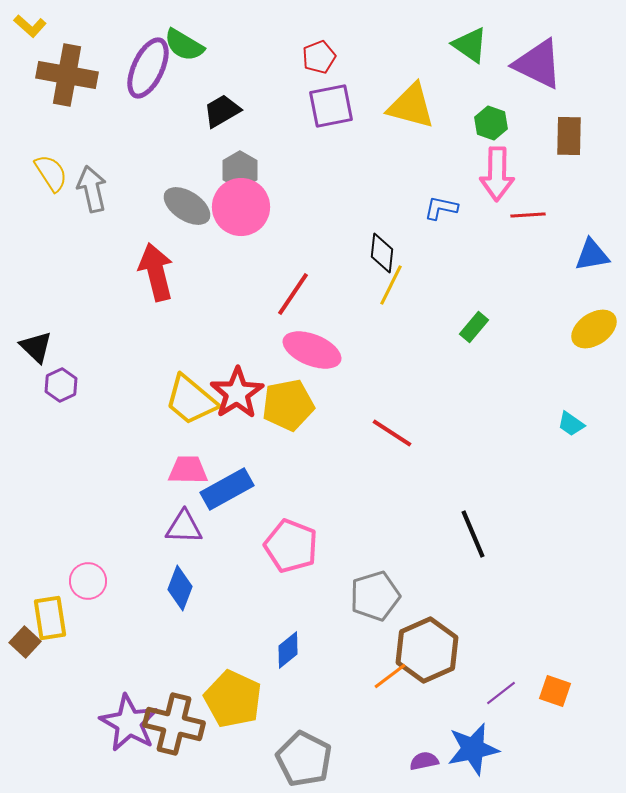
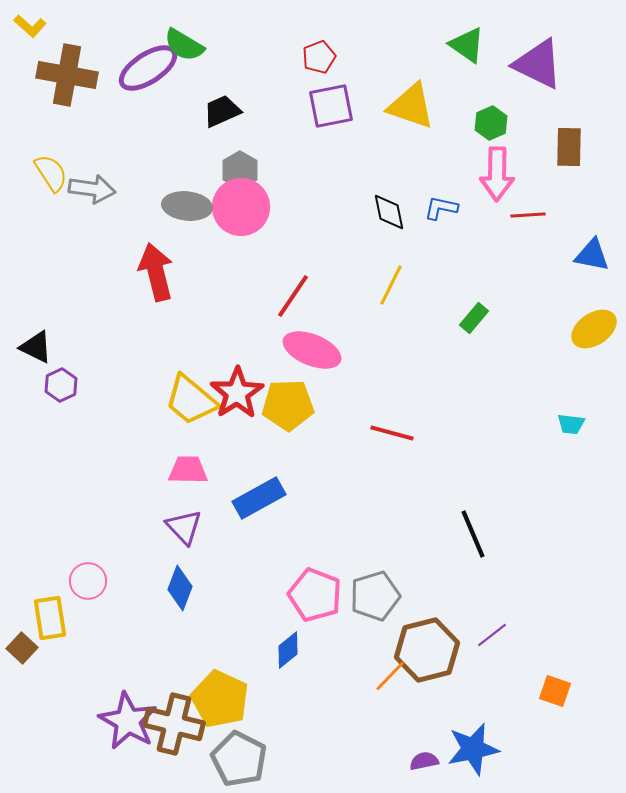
green triangle at (470, 45): moved 3 px left
purple ellipse at (148, 68): rotated 32 degrees clockwise
yellow triangle at (411, 106): rotated 4 degrees clockwise
black trapezoid at (222, 111): rotated 6 degrees clockwise
green hexagon at (491, 123): rotated 16 degrees clockwise
brown rectangle at (569, 136): moved 11 px down
gray arrow at (92, 189): rotated 111 degrees clockwise
gray ellipse at (187, 206): rotated 27 degrees counterclockwise
black diamond at (382, 253): moved 7 px right, 41 px up; rotated 18 degrees counterclockwise
blue triangle at (592, 255): rotated 21 degrees clockwise
red line at (293, 294): moved 2 px down
green rectangle at (474, 327): moved 9 px up
black triangle at (36, 347): rotated 18 degrees counterclockwise
yellow pentagon at (288, 405): rotated 9 degrees clockwise
cyan trapezoid at (571, 424): rotated 28 degrees counterclockwise
red line at (392, 433): rotated 18 degrees counterclockwise
blue rectangle at (227, 489): moved 32 px right, 9 px down
purple triangle at (184, 527): rotated 45 degrees clockwise
pink pentagon at (291, 546): moved 24 px right, 49 px down
brown square at (25, 642): moved 3 px left, 6 px down
brown hexagon at (427, 650): rotated 10 degrees clockwise
orange line at (390, 676): rotated 9 degrees counterclockwise
purple line at (501, 693): moved 9 px left, 58 px up
yellow pentagon at (233, 699): moved 13 px left
purple star at (129, 723): moved 1 px left, 2 px up
gray pentagon at (304, 759): moved 65 px left
